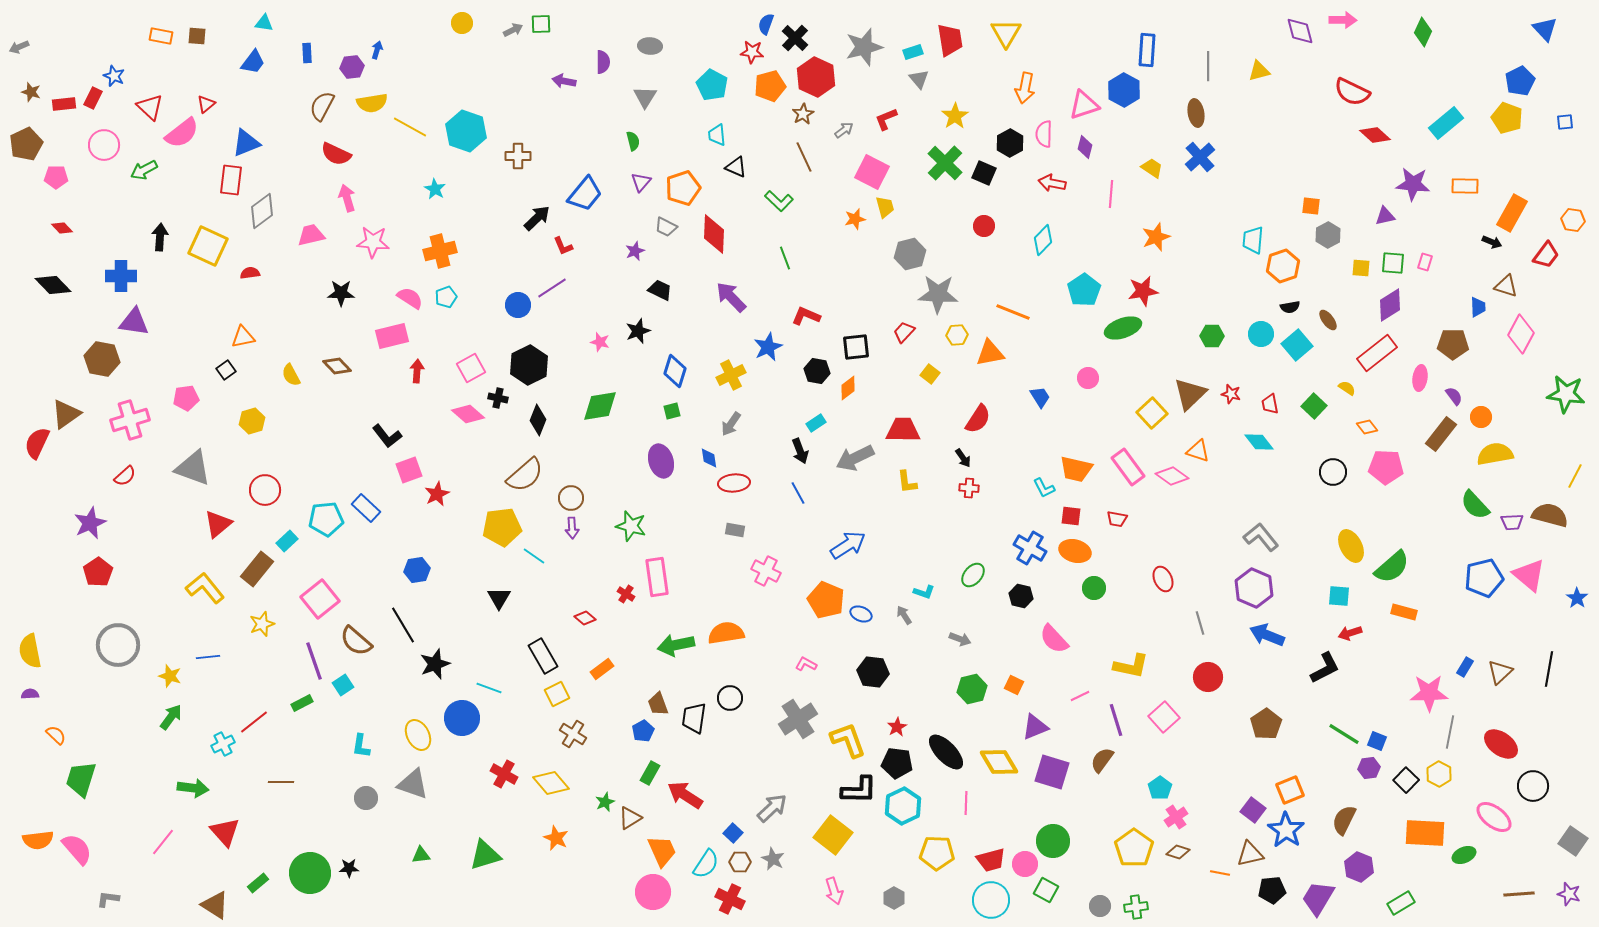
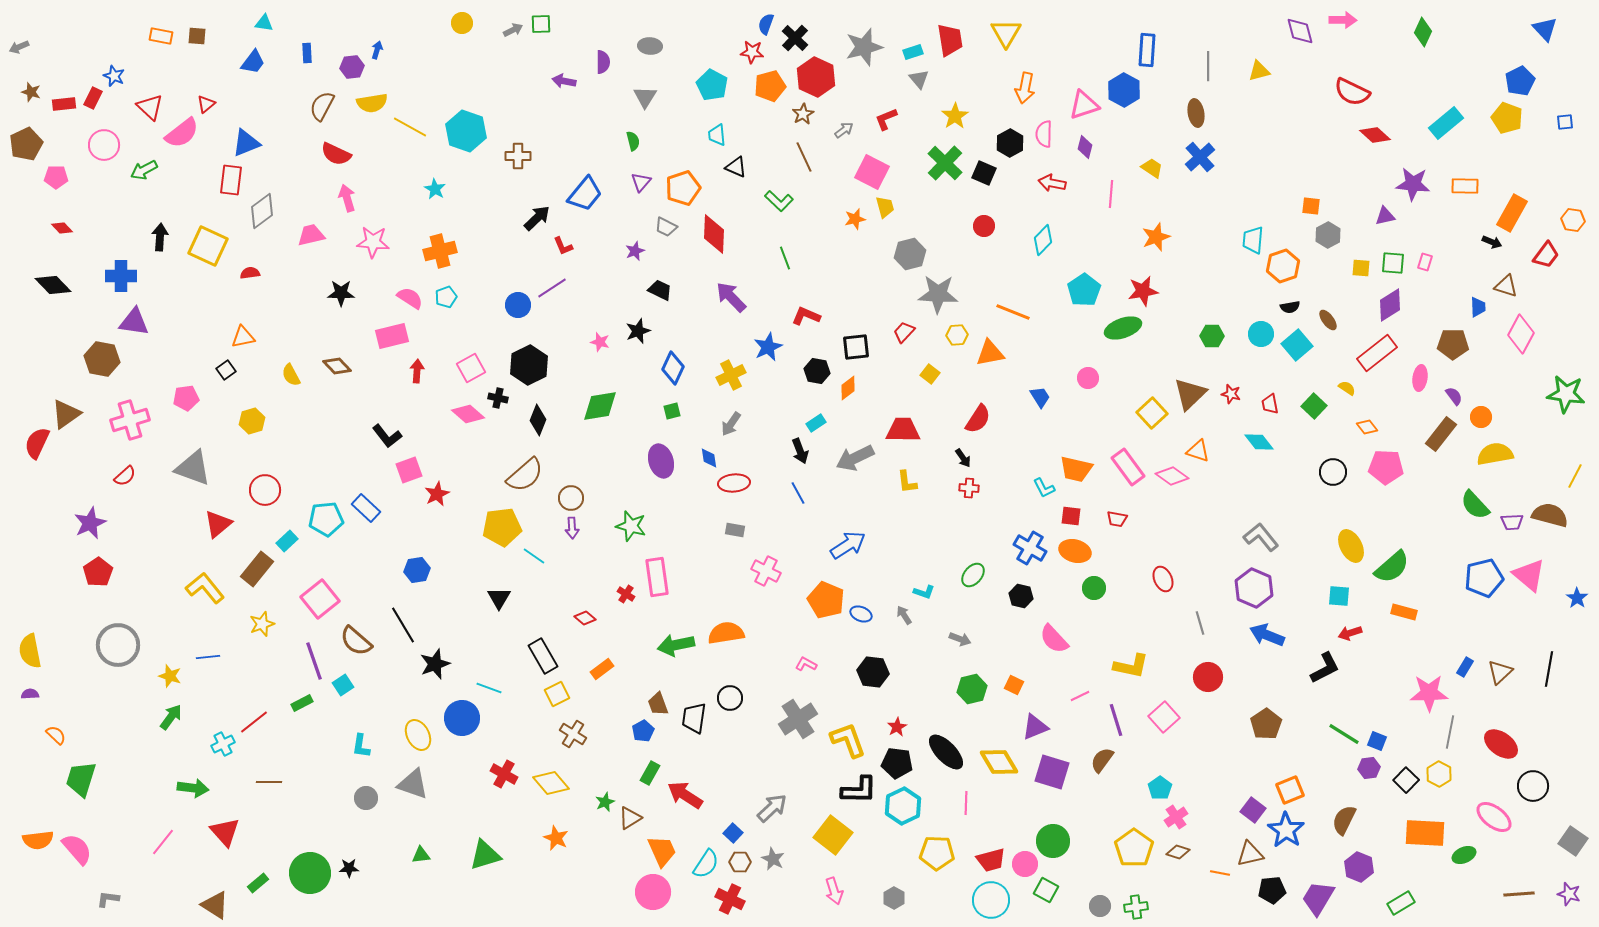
blue diamond at (675, 371): moved 2 px left, 3 px up; rotated 8 degrees clockwise
brown line at (281, 782): moved 12 px left
